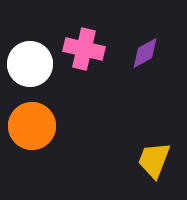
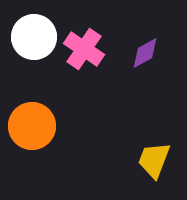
pink cross: rotated 21 degrees clockwise
white circle: moved 4 px right, 27 px up
